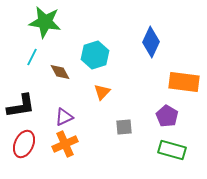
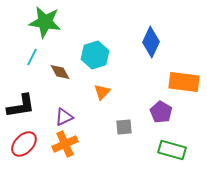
purple pentagon: moved 6 px left, 4 px up
red ellipse: rotated 20 degrees clockwise
